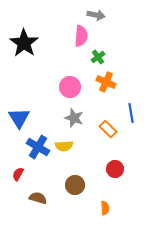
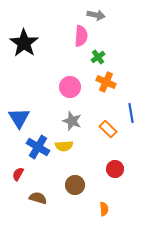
gray star: moved 2 px left, 3 px down
orange semicircle: moved 1 px left, 1 px down
